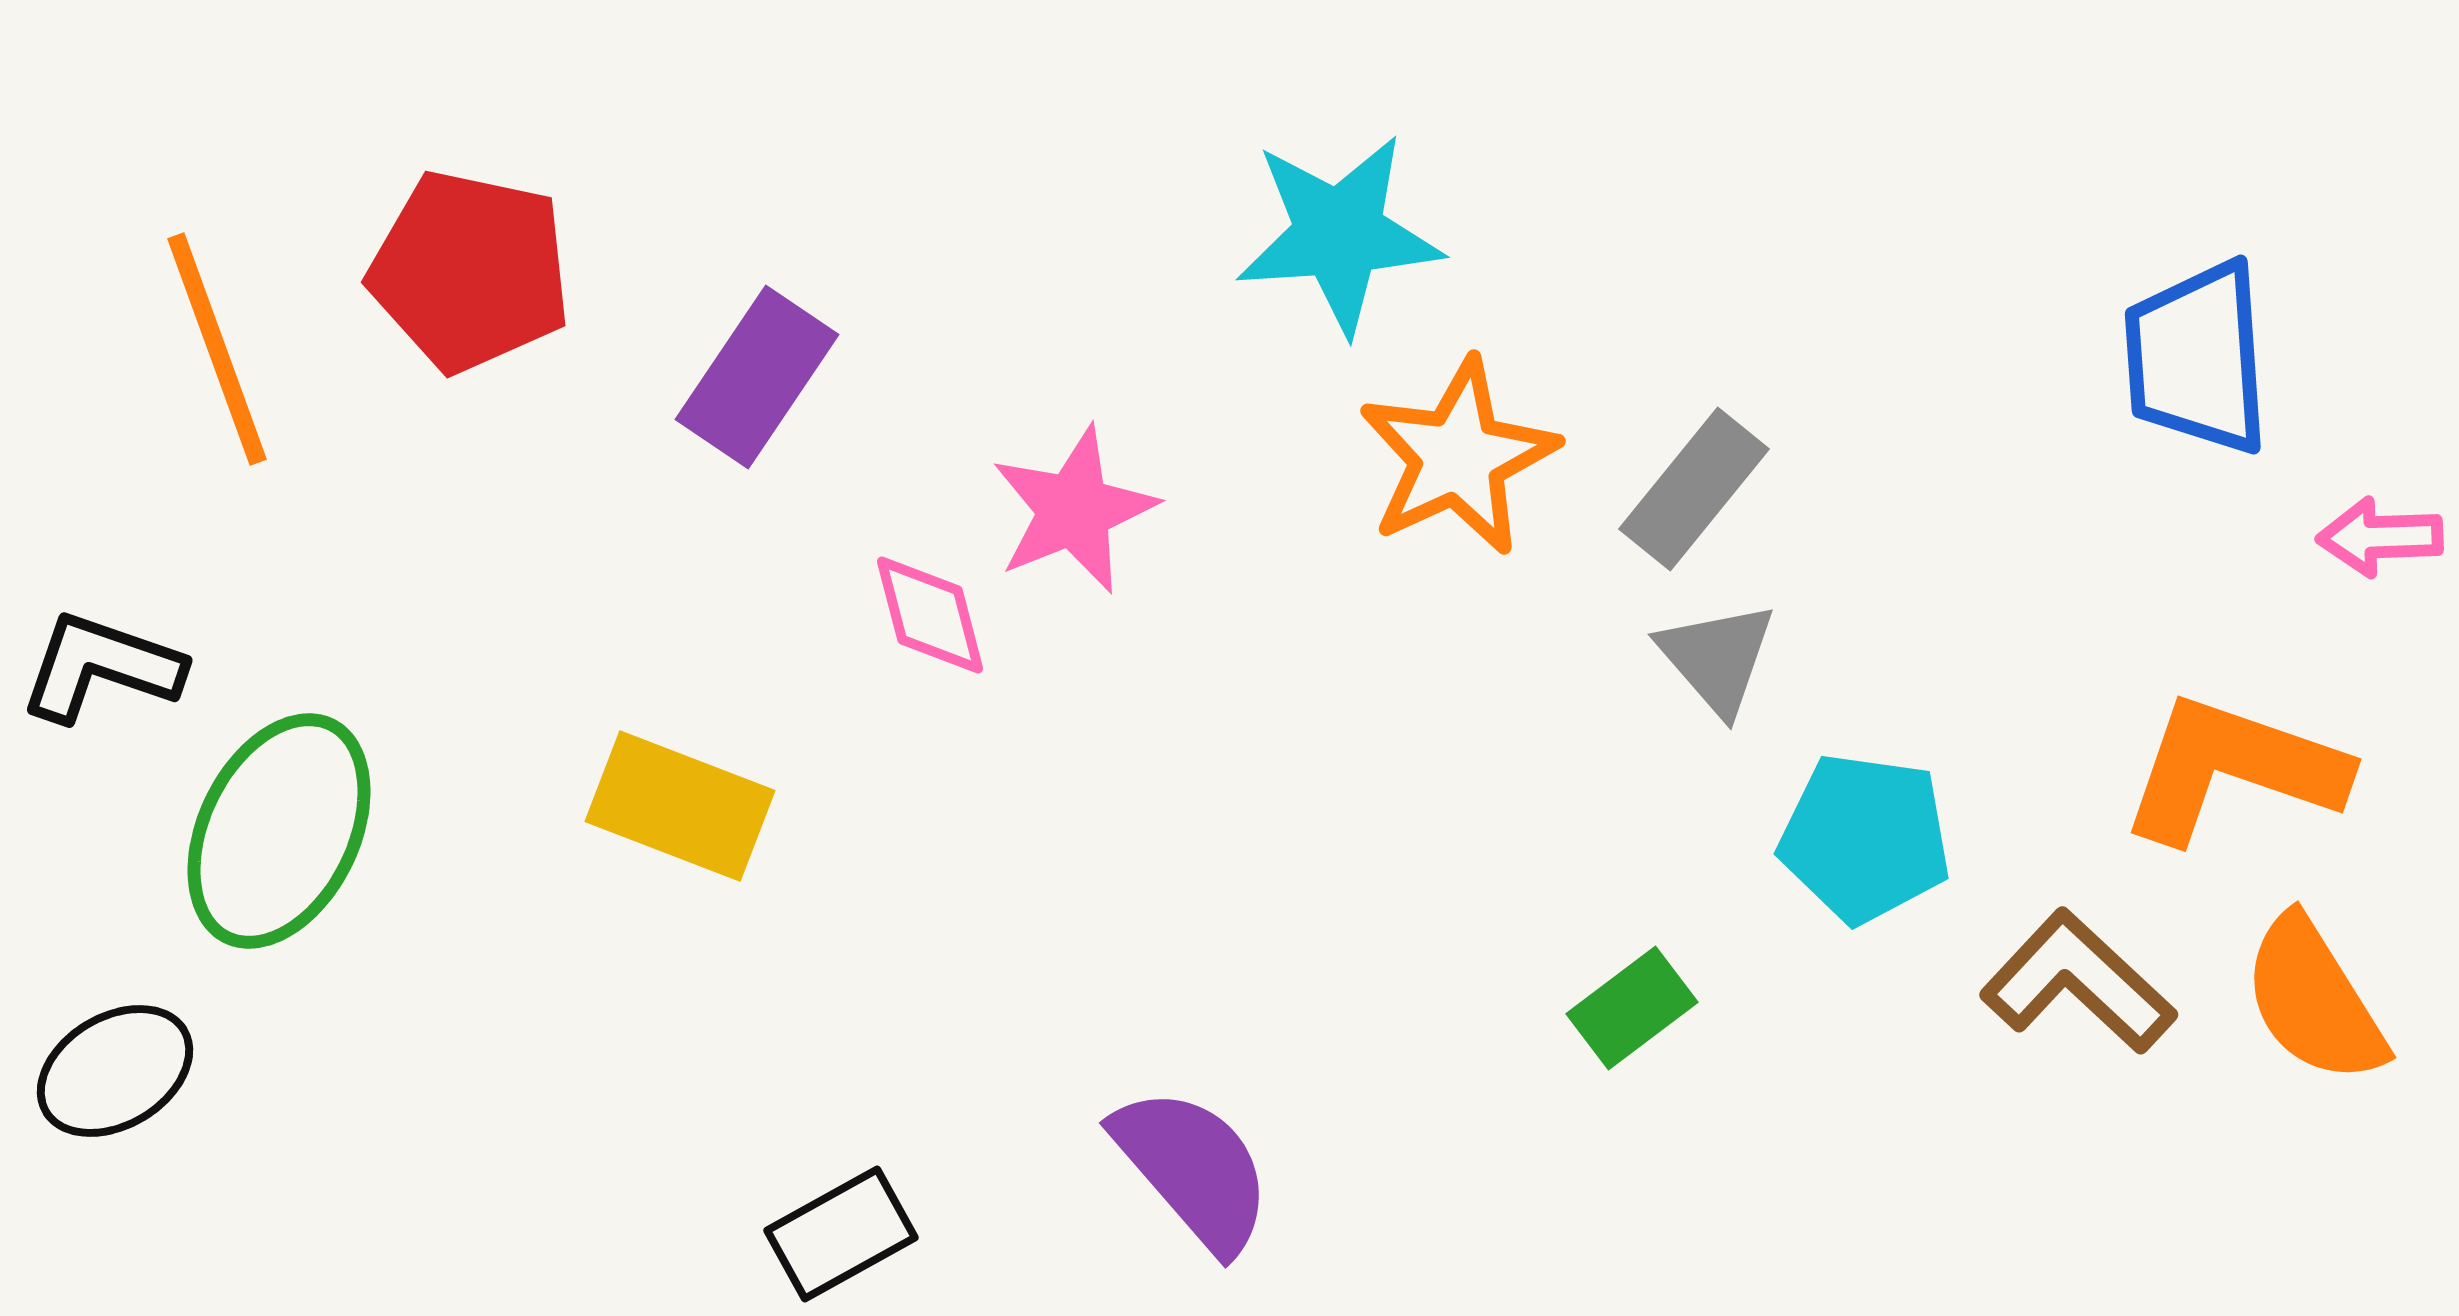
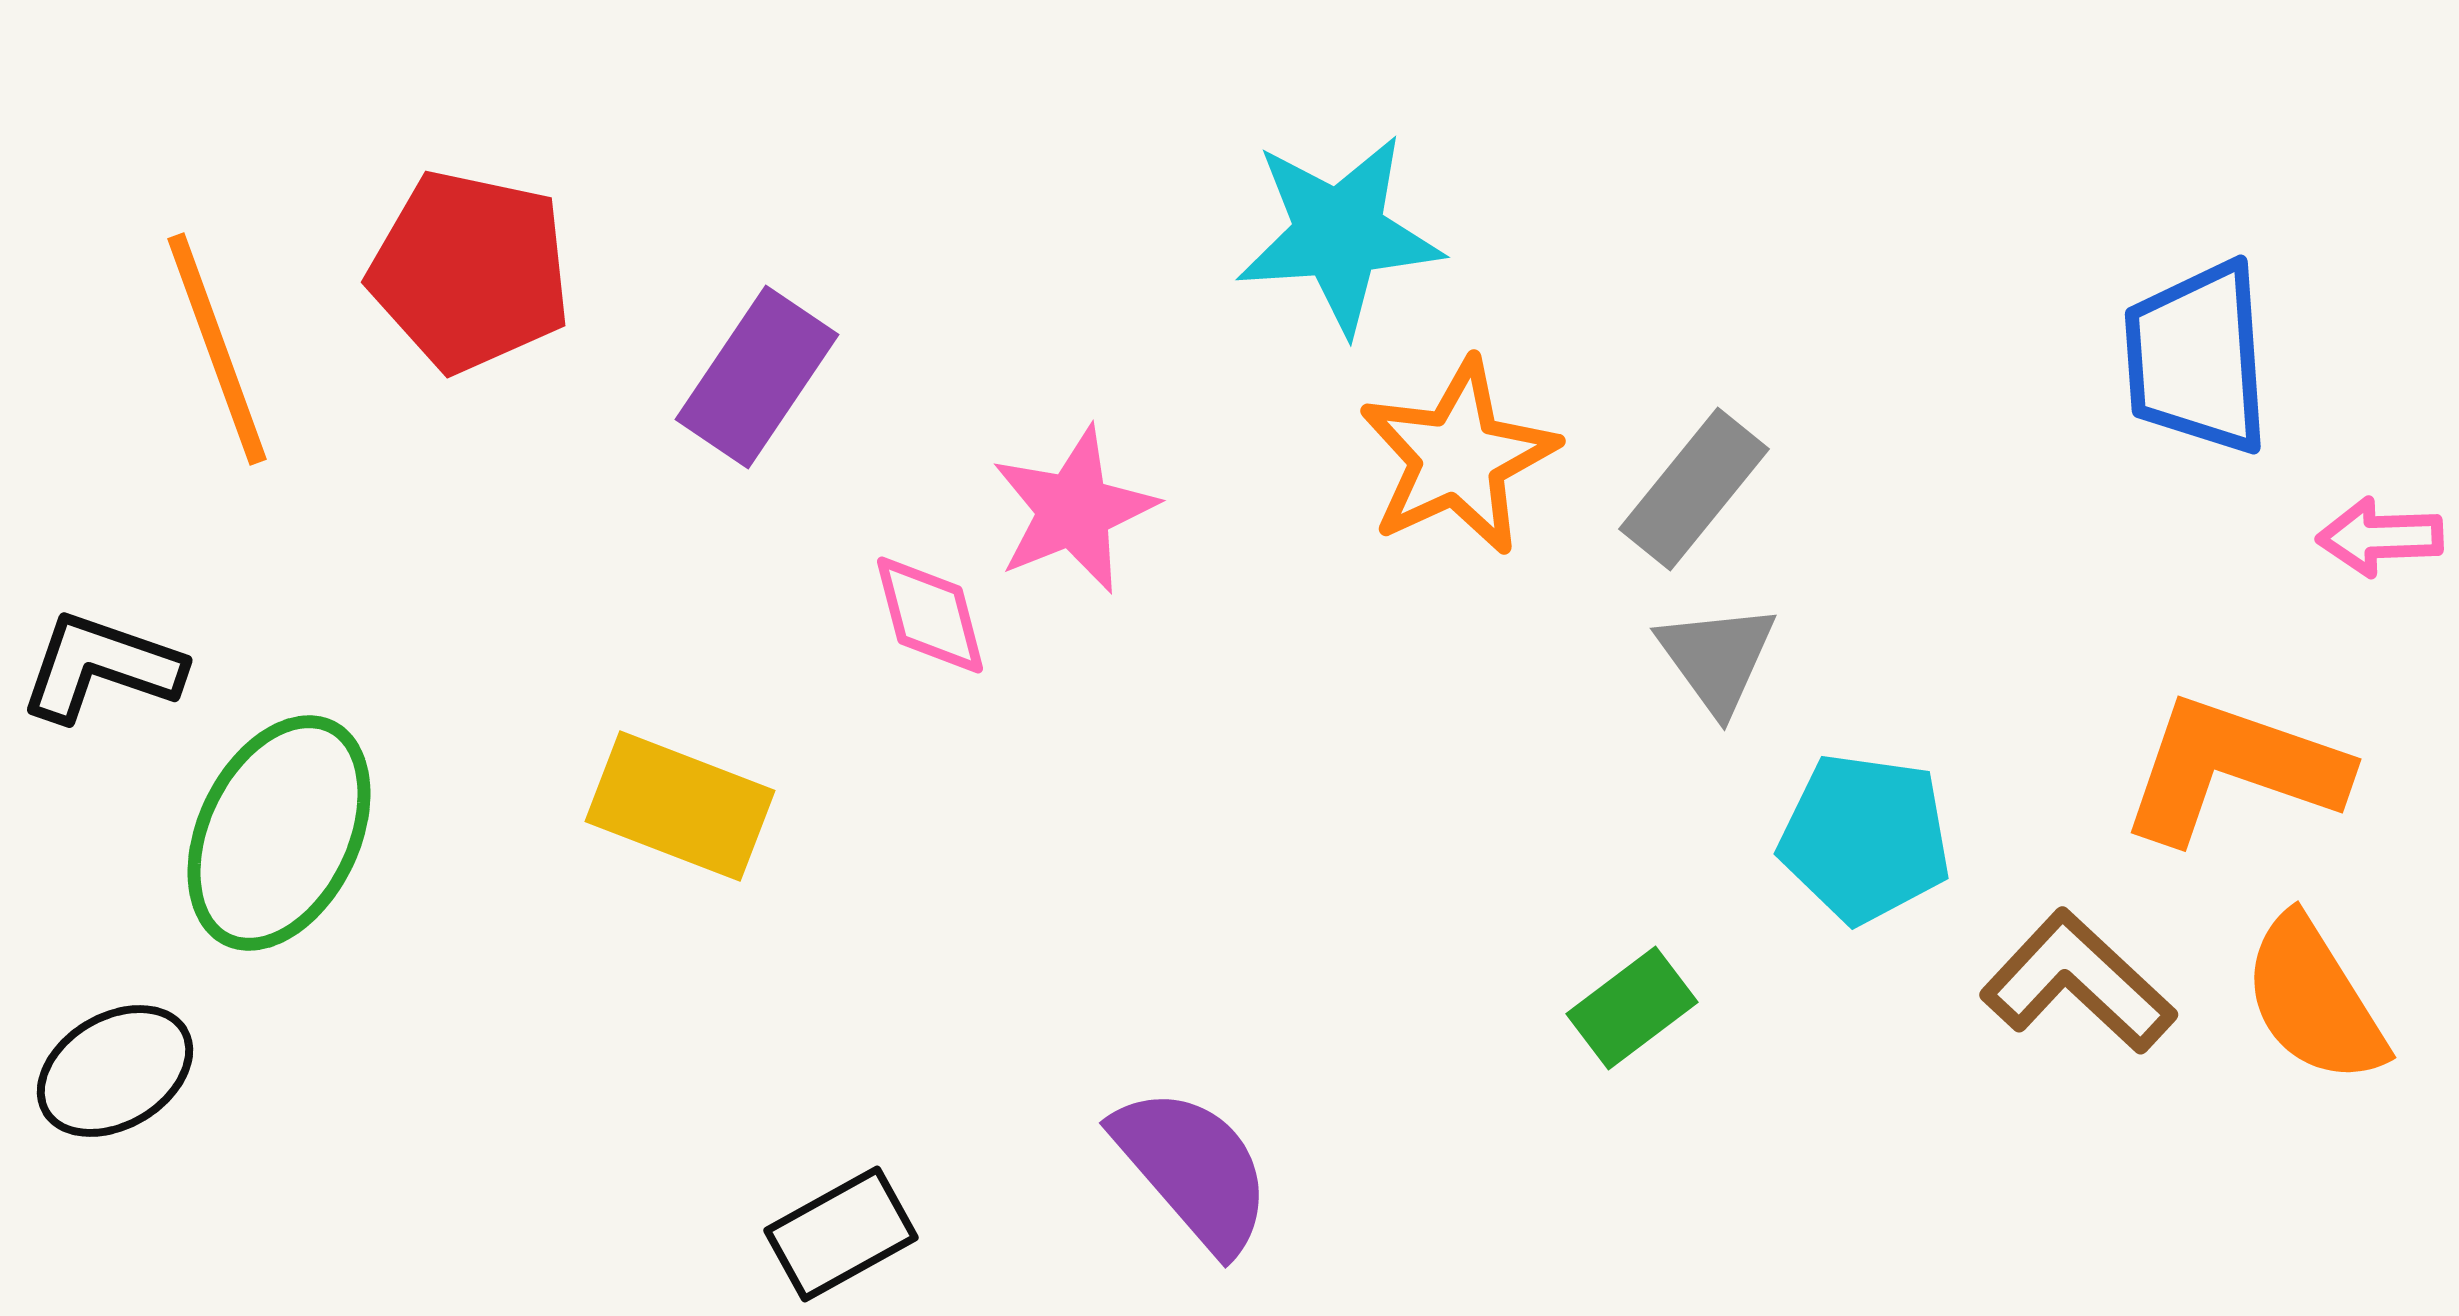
gray triangle: rotated 5 degrees clockwise
green ellipse: moved 2 px down
